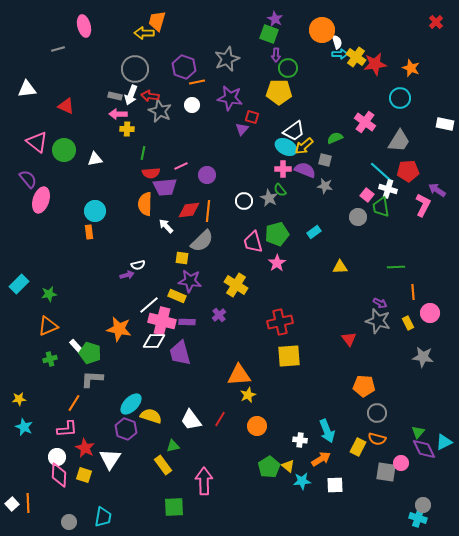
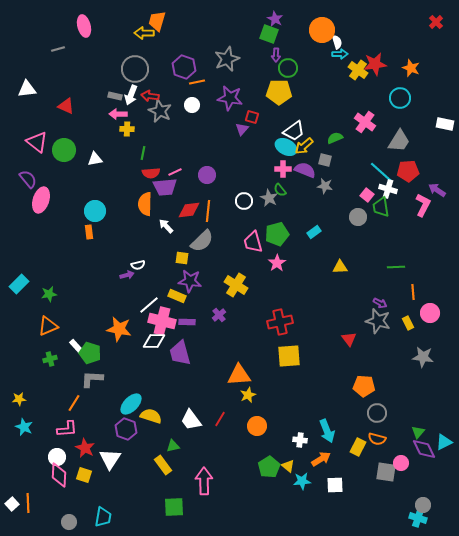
yellow cross at (356, 57): moved 2 px right, 13 px down
pink line at (181, 166): moved 6 px left, 6 px down
